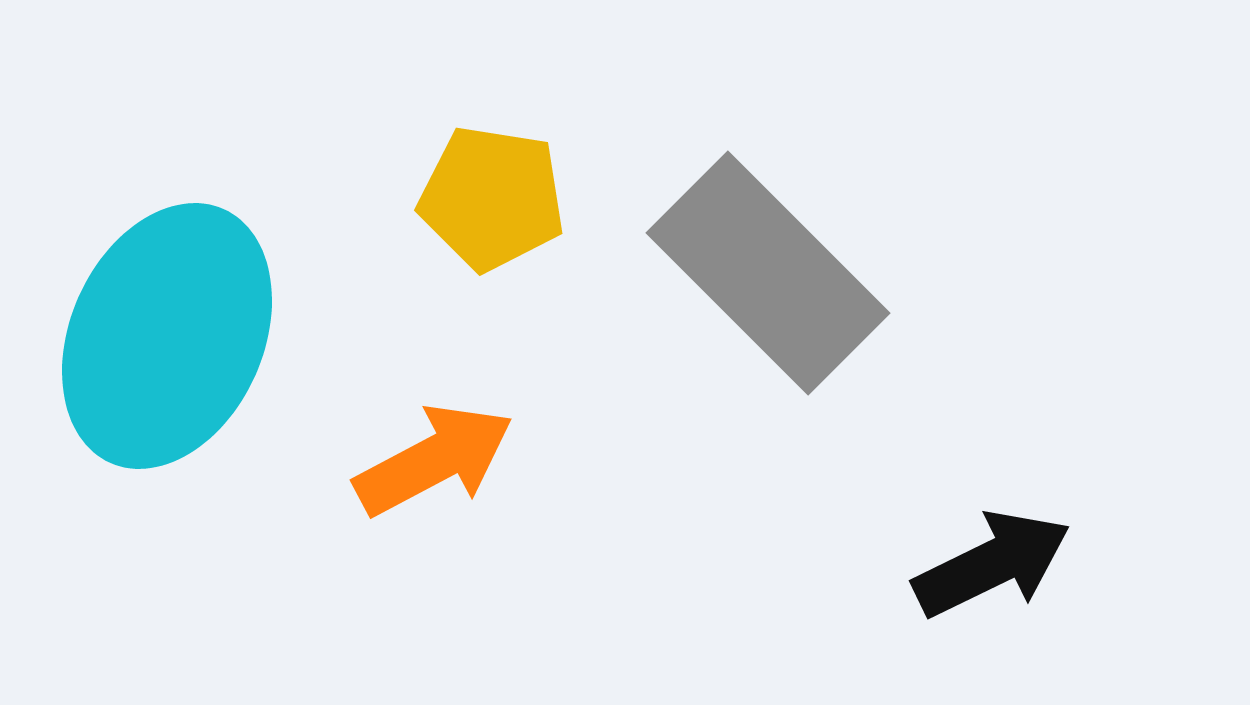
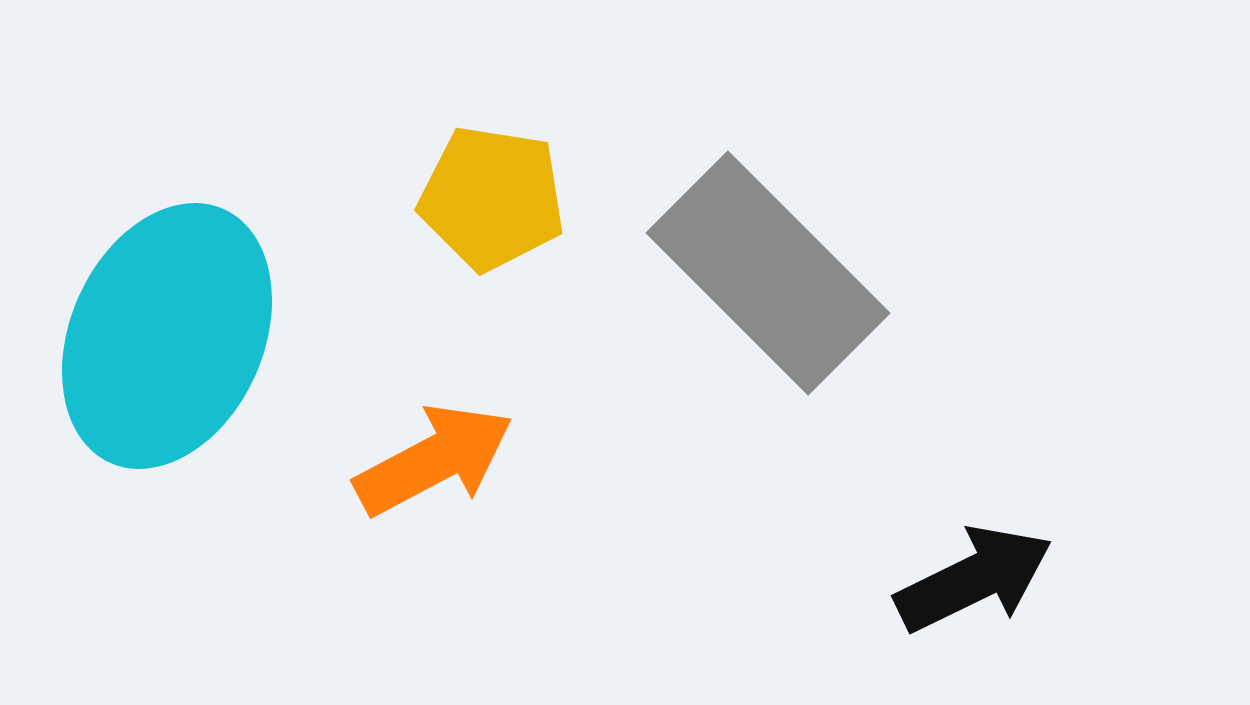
black arrow: moved 18 px left, 15 px down
